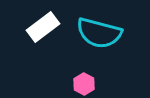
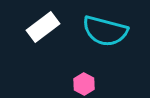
cyan semicircle: moved 6 px right, 2 px up
